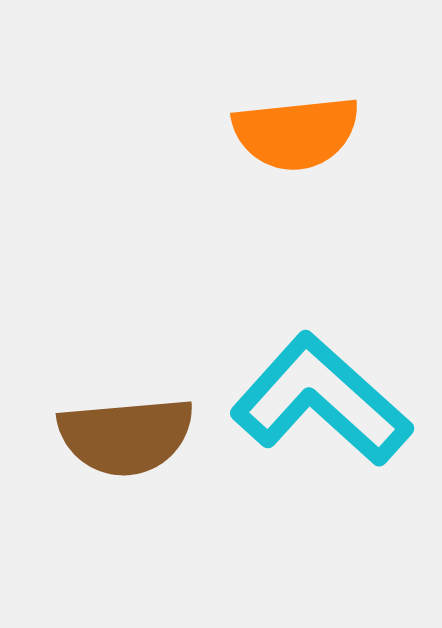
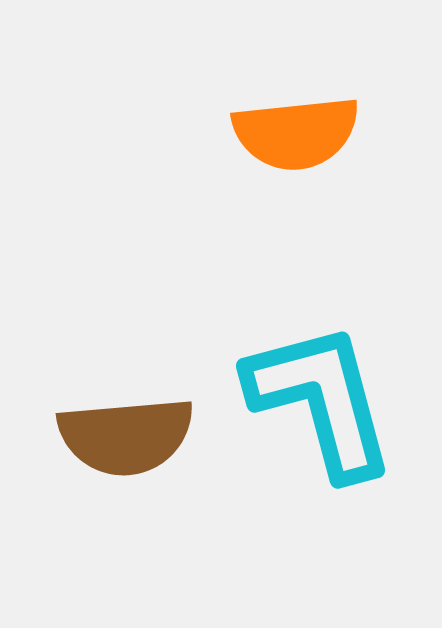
cyan L-shape: rotated 33 degrees clockwise
